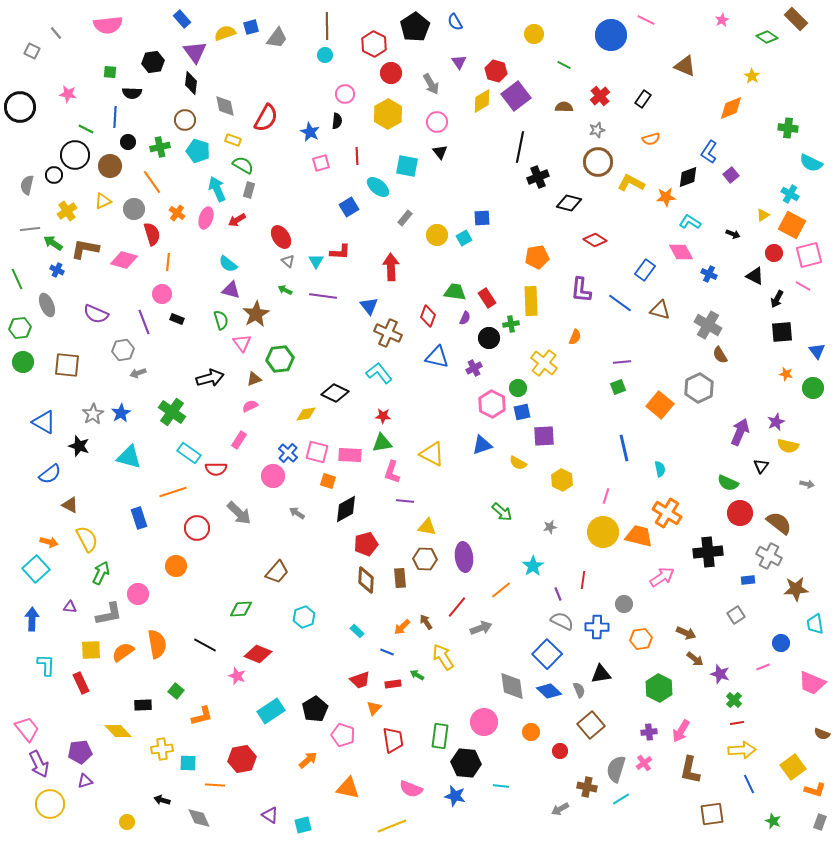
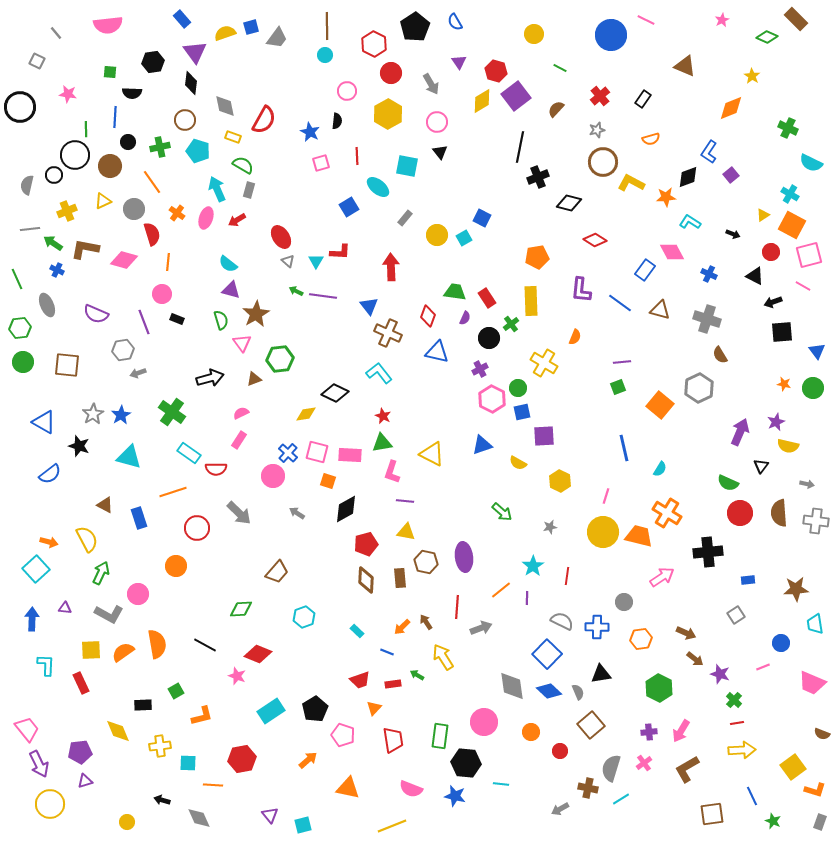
green diamond at (767, 37): rotated 10 degrees counterclockwise
gray square at (32, 51): moved 5 px right, 10 px down
green line at (564, 65): moved 4 px left, 3 px down
pink circle at (345, 94): moved 2 px right, 3 px up
brown semicircle at (564, 107): moved 8 px left, 2 px down; rotated 48 degrees counterclockwise
red semicircle at (266, 118): moved 2 px left, 2 px down
green cross at (788, 128): rotated 18 degrees clockwise
green line at (86, 129): rotated 63 degrees clockwise
yellow rectangle at (233, 140): moved 3 px up
brown circle at (598, 162): moved 5 px right
yellow cross at (67, 211): rotated 12 degrees clockwise
blue square at (482, 218): rotated 30 degrees clockwise
pink diamond at (681, 252): moved 9 px left
red circle at (774, 253): moved 3 px left, 1 px up
green arrow at (285, 290): moved 11 px right, 1 px down
black arrow at (777, 299): moved 4 px left, 3 px down; rotated 42 degrees clockwise
green cross at (511, 324): rotated 28 degrees counterclockwise
gray cross at (708, 325): moved 1 px left, 6 px up; rotated 12 degrees counterclockwise
blue triangle at (437, 357): moved 5 px up
yellow cross at (544, 363): rotated 8 degrees counterclockwise
purple cross at (474, 368): moved 6 px right, 1 px down
orange star at (786, 374): moved 2 px left, 10 px down
pink hexagon at (492, 404): moved 5 px up
pink semicircle at (250, 406): moved 9 px left, 7 px down
blue star at (121, 413): moved 2 px down
red star at (383, 416): rotated 21 degrees clockwise
cyan semicircle at (660, 469): rotated 42 degrees clockwise
yellow hexagon at (562, 480): moved 2 px left, 1 px down
brown triangle at (70, 505): moved 35 px right
brown semicircle at (779, 523): moved 10 px up; rotated 132 degrees counterclockwise
yellow triangle at (427, 527): moved 21 px left, 5 px down
gray cross at (769, 556): moved 47 px right, 35 px up; rotated 20 degrees counterclockwise
brown hexagon at (425, 559): moved 1 px right, 3 px down; rotated 10 degrees clockwise
red line at (583, 580): moved 16 px left, 4 px up
purple line at (558, 594): moved 31 px left, 4 px down; rotated 24 degrees clockwise
gray circle at (624, 604): moved 2 px up
purple triangle at (70, 607): moved 5 px left, 1 px down
red line at (457, 607): rotated 35 degrees counterclockwise
gray L-shape at (109, 614): rotated 40 degrees clockwise
gray semicircle at (579, 690): moved 1 px left, 2 px down
green square at (176, 691): rotated 21 degrees clockwise
yellow diamond at (118, 731): rotated 20 degrees clockwise
yellow cross at (162, 749): moved 2 px left, 3 px up
gray semicircle at (616, 769): moved 5 px left, 1 px up
brown L-shape at (690, 770): moved 3 px left, 1 px up; rotated 48 degrees clockwise
blue line at (749, 784): moved 3 px right, 12 px down
orange line at (215, 785): moved 2 px left
cyan line at (501, 786): moved 2 px up
brown cross at (587, 787): moved 1 px right, 1 px down
purple triangle at (270, 815): rotated 18 degrees clockwise
